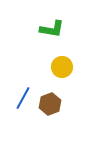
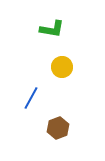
blue line: moved 8 px right
brown hexagon: moved 8 px right, 24 px down
